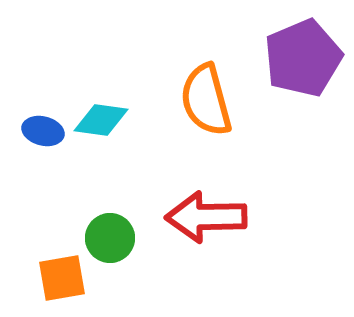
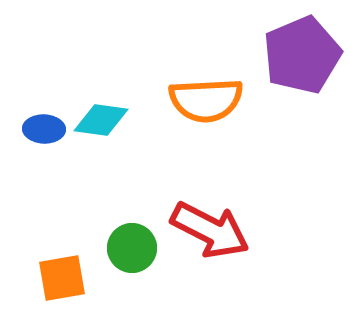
purple pentagon: moved 1 px left, 3 px up
orange semicircle: rotated 78 degrees counterclockwise
blue ellipse: moved 1 px right, 2 px up; rotated 12 degrees counterclockwise
red arrow: moved 4 px right, 13 px down; rotated 152 degrees counterclockwise
green circle: moved 22 px right, 10 px down
